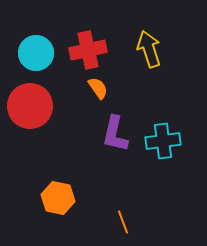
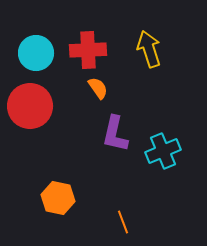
red cross: rotated 9 degrees clockwise
cyan cross: moved 10 px down; rotated 16 degrees counterclockwise
